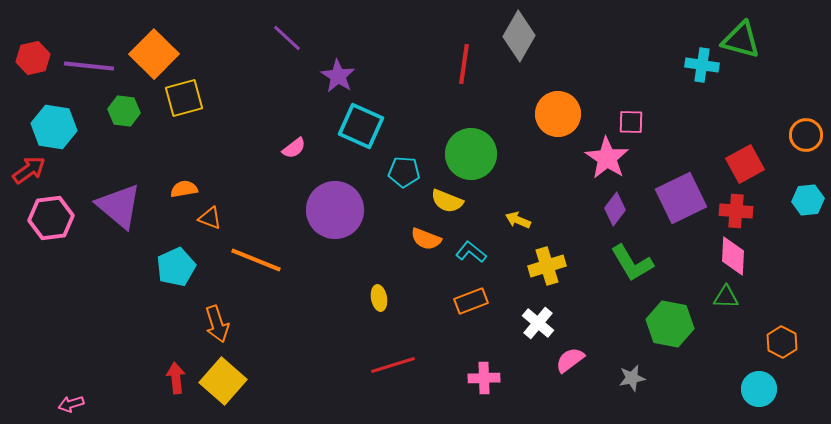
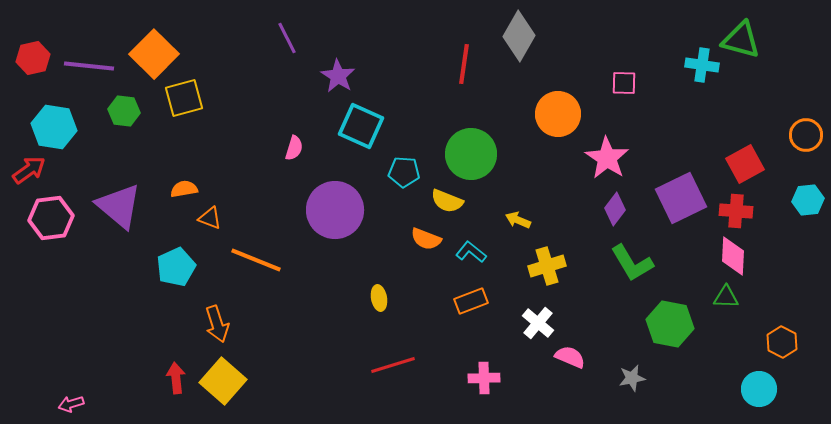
purple line at (287, 38): rotated 20 degrees clockwise
pink square at (631, 122): moved 7 px left, 39 px up
pink semicircle at (294, 148): rotated 35 degrees counterclockwise
pink semicircle at (570, 360): moved 3 px up; rotated 60 degrees clockwise
